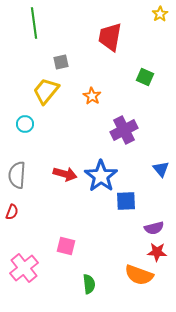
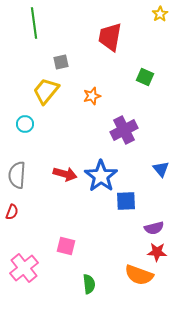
orange star: rotated 24 degrees clockwise
